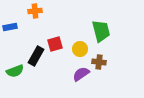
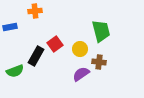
red square: rotated 21 degrees counterclockwise
